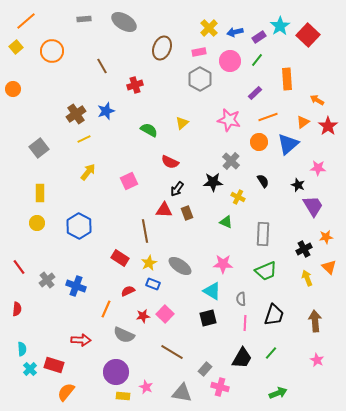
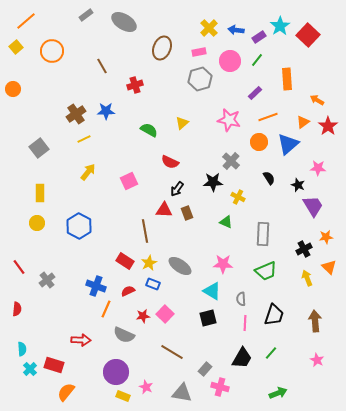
gray rectangle at (84, 19): moved 2 px right, 4 px up; rotated 32 degrees counterclockwise
blue arrow at (235, 32): moved 1 px right, 2 px up; rotated 21 degrees clockwise
gray hexagon at (200, 79): rotated 15 degrees clockwise
blue star at (106, 111): rotated 18 degrees clockwise
black semicircle at (263, 181): moved 6 px right, 3 px up
red rectangle at (120, 258): moved 5 px right, 3 px down
blue cross at (76, 286): moved 20 px right
yellow rectangle at (123, 396): rotated 16 degrees clockwise
